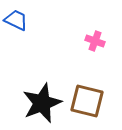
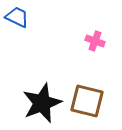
blue trapezoid: moved 1 px right, 3 px up
